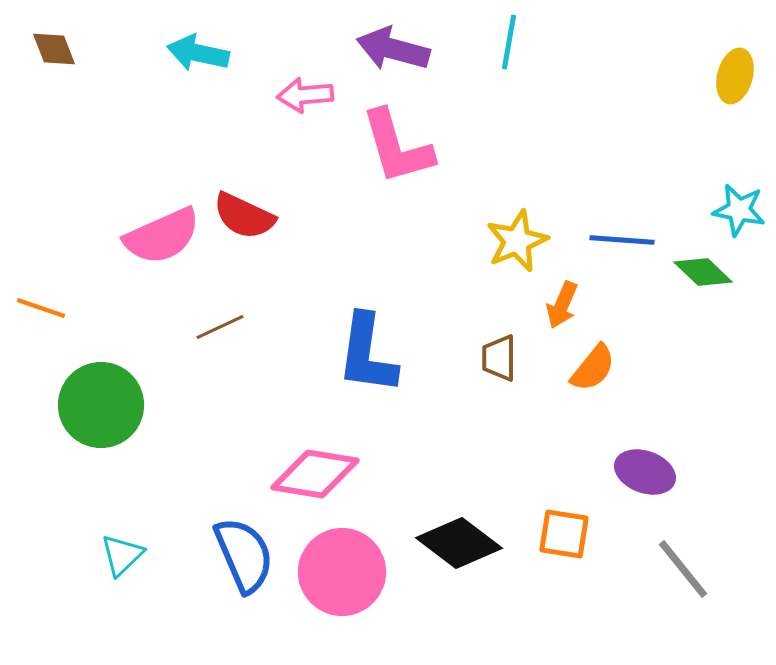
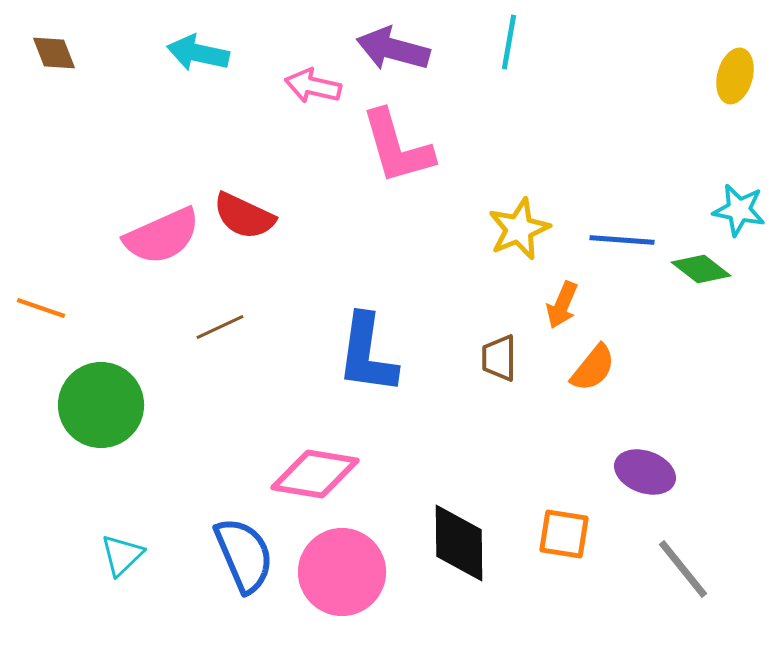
brown diamond: moved 4 px down
pink arrow: moved 8 px right, 9 px up; rotated 18 degrees clockwise
yellow star: moved 2 px right, 12 px up
green diamond: moved 2 px left, 3 px up; rotated 6 degrees counterclockwise
black diamond: rotated 52 degrees clockwise
